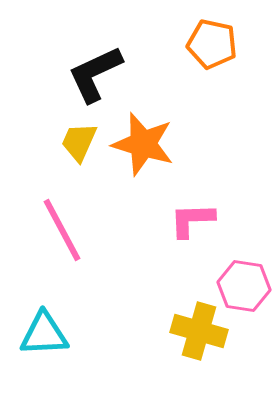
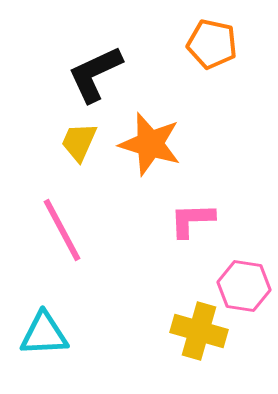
orange star: moved 7 px right
